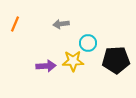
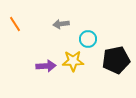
orange line: rotated 56 degrees counterclockwise
cyan circle: moved 4 px up
black pentagon: rotated 8 degrees counterclockwise
